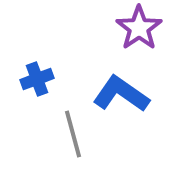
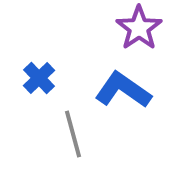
blue cross: moved 2 px right, 1 px up; rotated 24 degrees counterclockwise
blue L-shape: moved 2 px right, 4 px up
